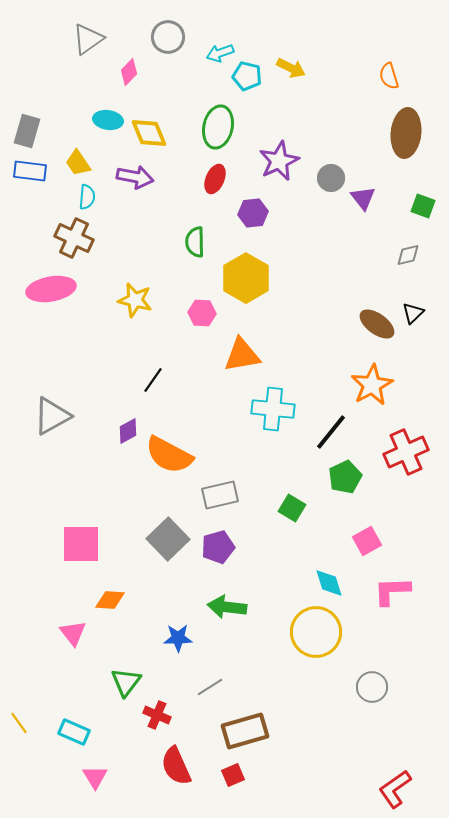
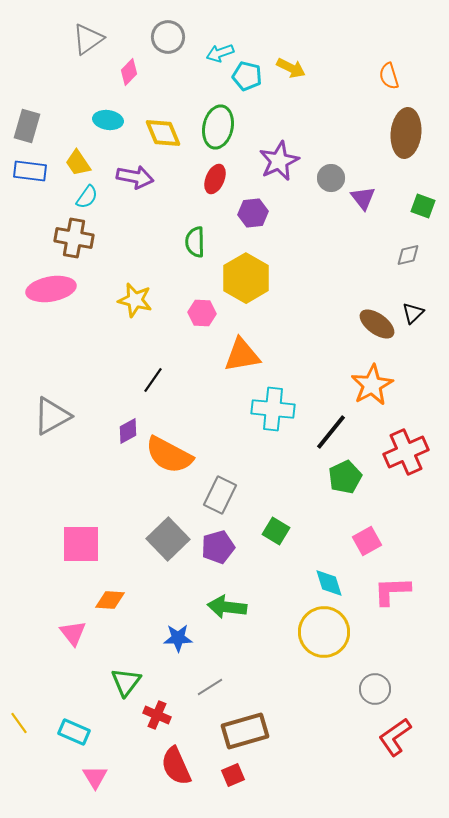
gray rectangle at (27, 131): moved 5 px up
yellow diamond at (149, 133): moved 14 px right
cyan semicircle at (87, 197): rotated 30 degrees clockwise
brown cross at (74, 238): rotated 15 degrees counterclockwise
gray rectangle at (220, 495): rotated 51 degrees counterclockwise
green square at (292, 508): moved 16 px left, 23 px down
yellow circle at (316, 632): moved 8 px right
gray circle at (372, 687): moved 3 px right, 2 px down
red L-shape at (395, 789): moved 52 px up
